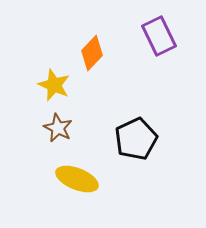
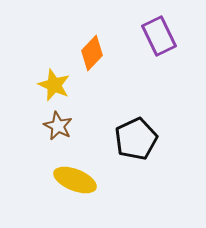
brown star: moved 2 px up
yellow ellipse: moved 2 px left, 1 px down
